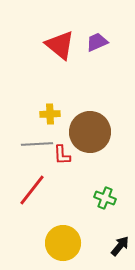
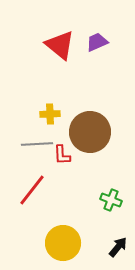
green cross: moved 6 px right, 2 px down
black arrow: moved 2 px left, 1 px down
